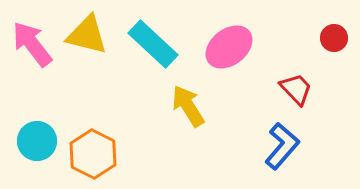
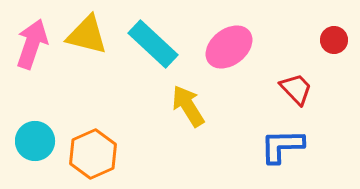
red circle: moved 2 px down
pink arrow: rotated 57 degrees clockwise
cyan circle: moved 2 px left
blue L-shape: rotated 132 degrees counterclockwise
orange hexagon: rotated 9 degrees clockwise
